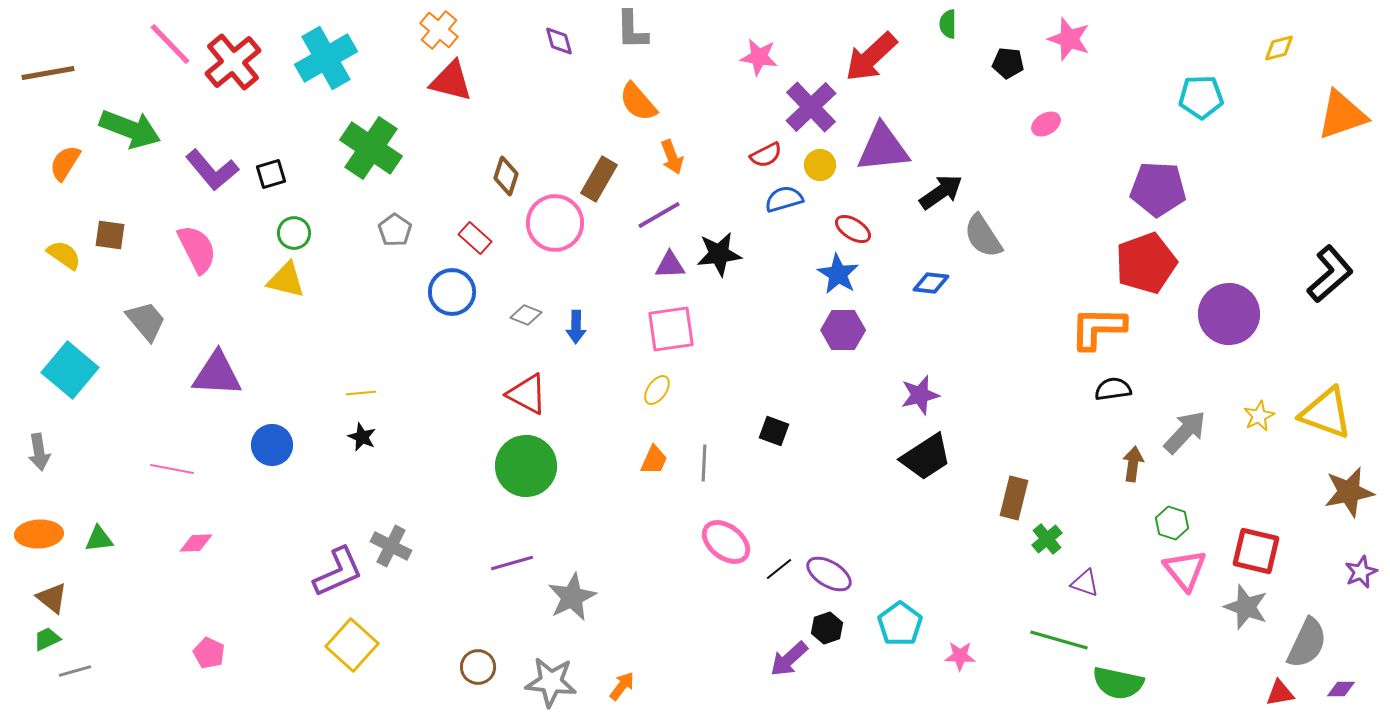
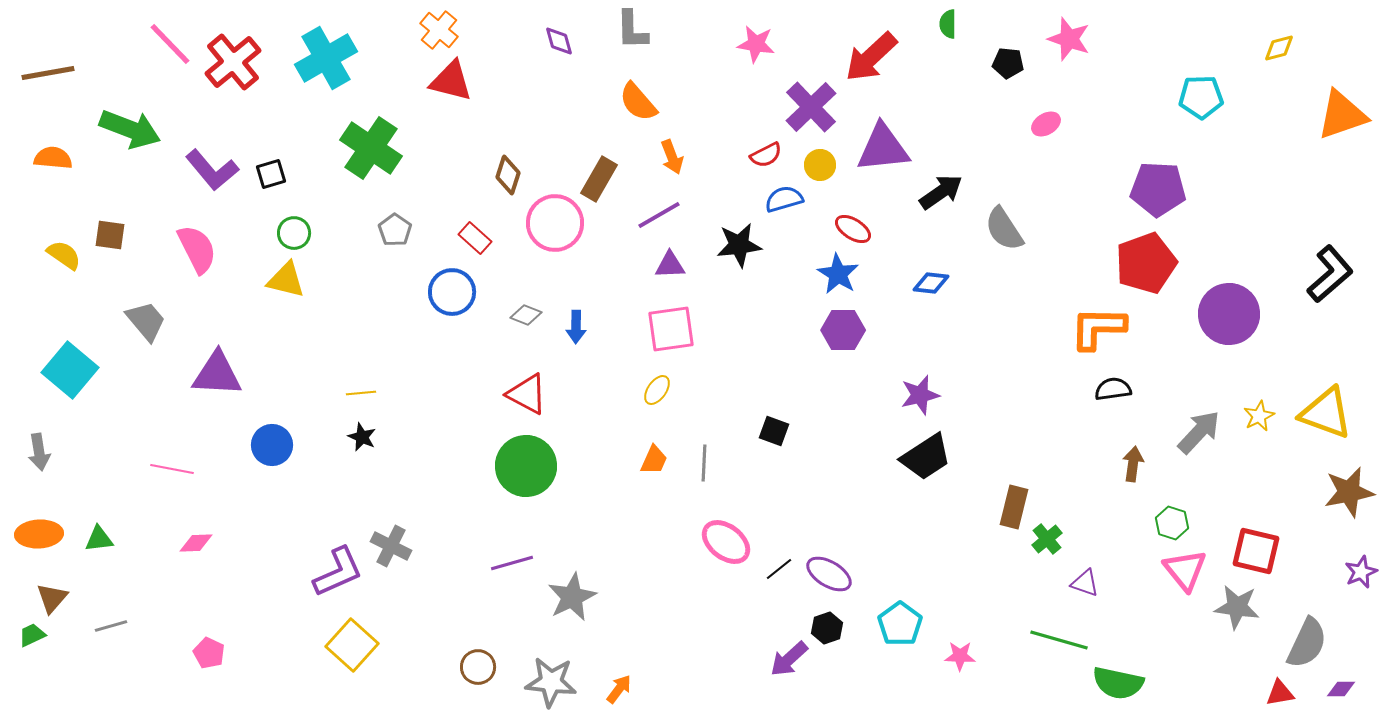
pink star at (759, 57): moved 3 px left, 13 px up
orange semicircle at (65, 163): moved 12 px left, 5 px up; rotated 63 degrees clockwise
brown diamond at (506, 176): moved 2 px right, 1 px up
gray semicircle at (983, 236): moved 21 px right, 7 px up
black star at (719, 254): moved 20 px right, 9 px up
gray arrow at (1185, 432): moved 14 px right
brown rectangle at (1014, 498): moved 9 px down
brown triangle at (52, 598): rotated 32 degrees clockwise
gray star at (1246, 607): moved 9 px left; rotated 12 degrees counterclockwise
green trapezoid at (47, 639): moved 15 px left, 4 px up
gray line at (75, 671): moved 36 px right, 45 px up
orange arrow at (622, 686): moved 3 px left, 3 px down
